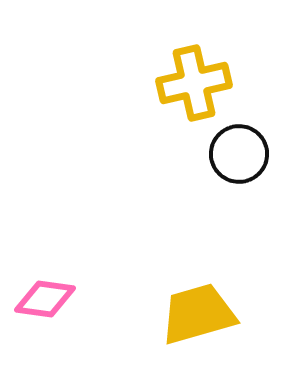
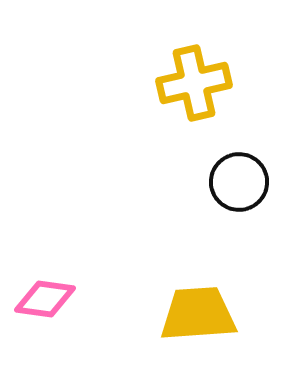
black circle: moved 28 px down
yellow trapezoid: rotated 12 degrees clockwise
